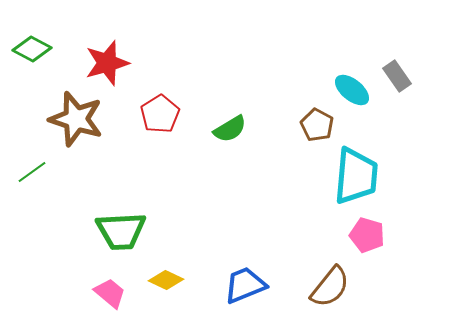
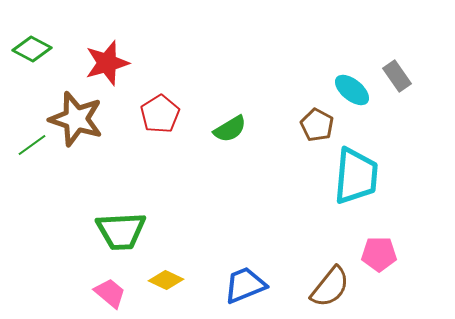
green line: moved 27 px up
pink pentagon: moved 12 px right, 19 px down; rotated 16 degrees counterclockwise
